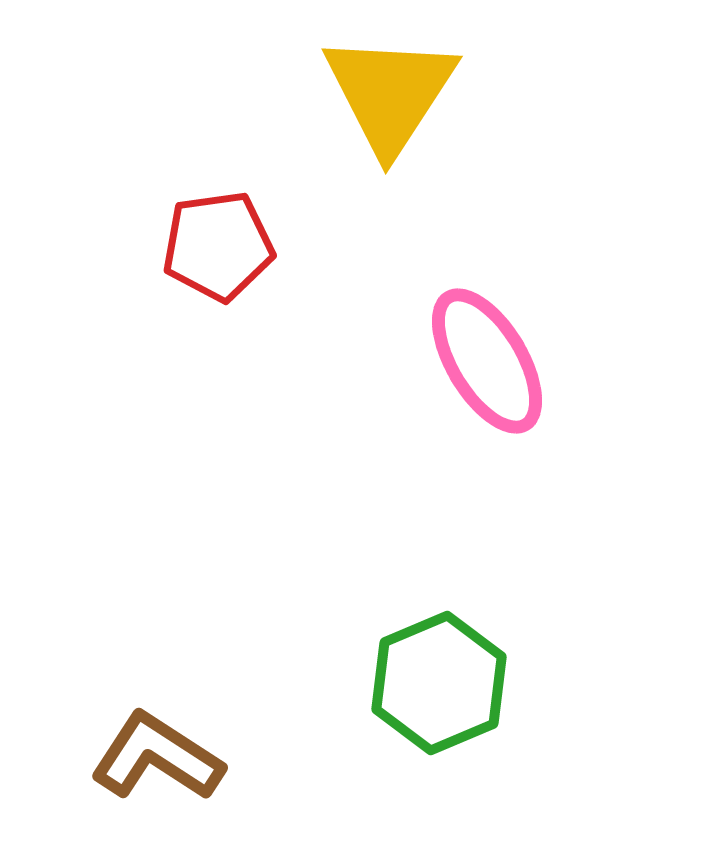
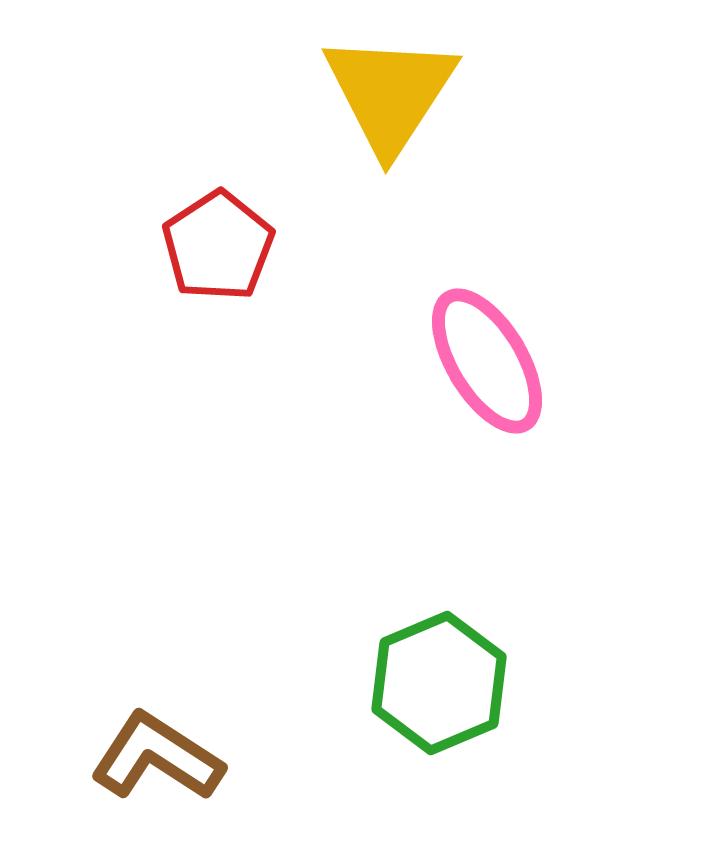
red pentagon: rotated 25 degrees counterclockwise
